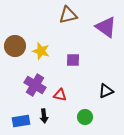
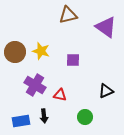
brown circle: moved 6 px down
